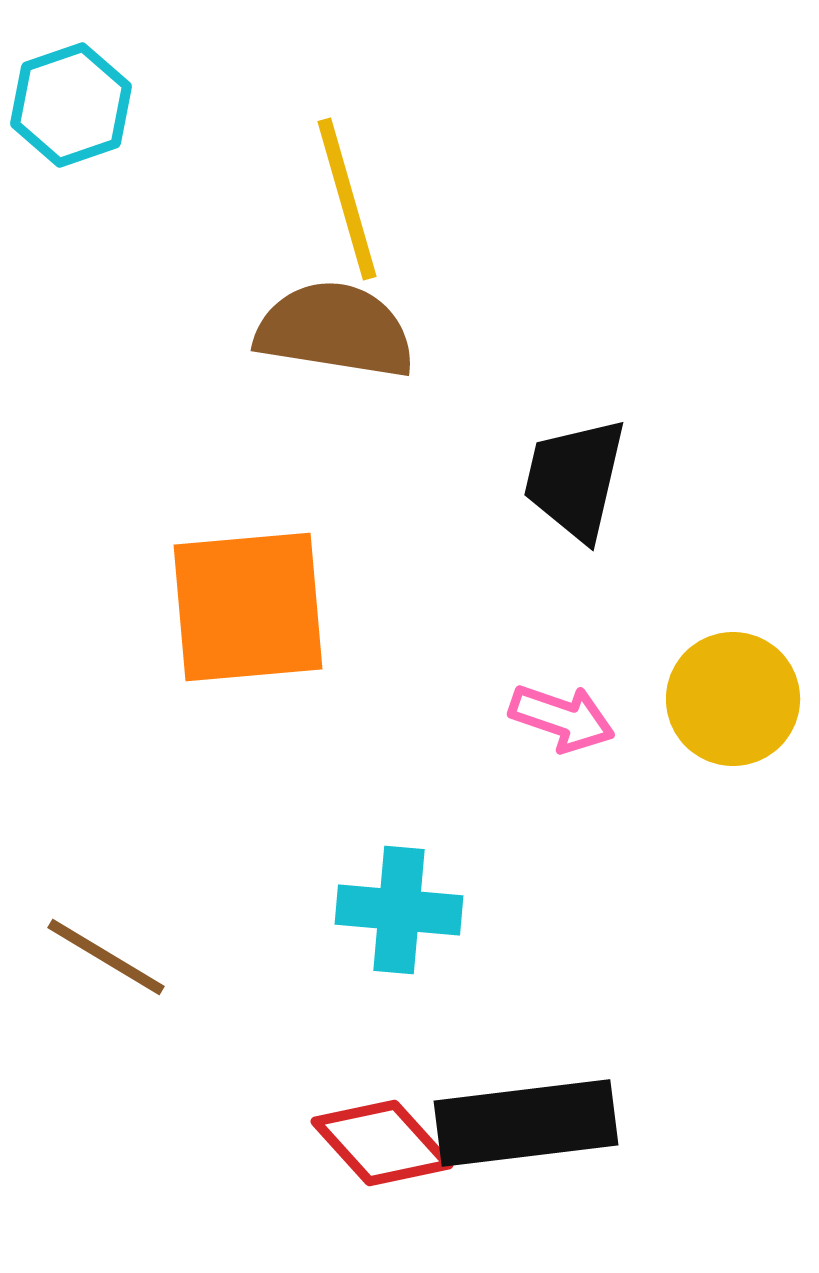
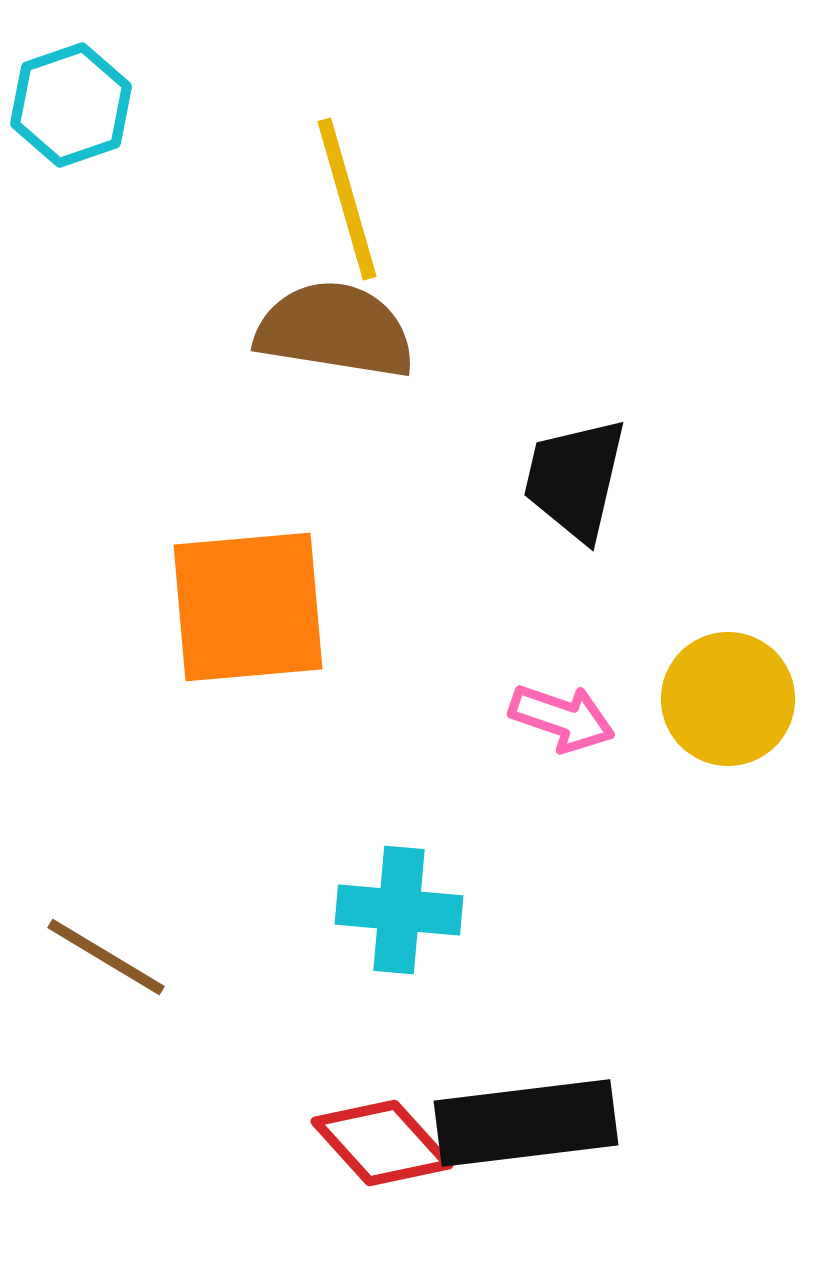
yellow circle: moved 5 px left
